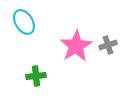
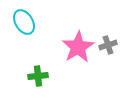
pink star: moved 2 px right, 1 px down
green cross: moved 2 px right
